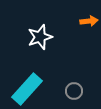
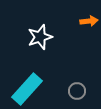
gray circle: moved 3 px right
